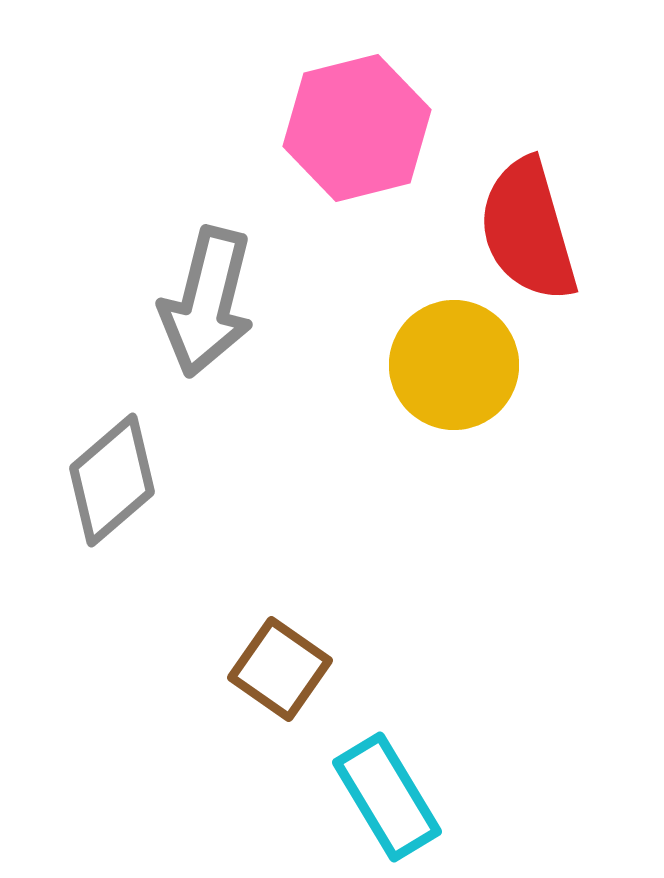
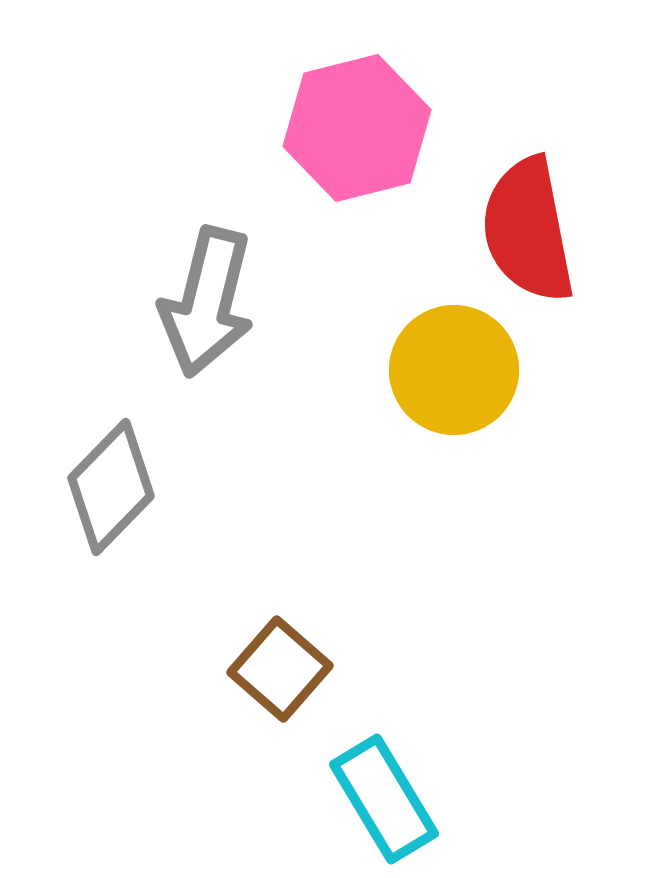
red semicircle: rotated 5 degrees clockwise
yellow circle: moved 5 px down
gray diamond: moved 1 px left, 7 px down; rotated 5 degrees counterclockwise
brown square: rotated 6 degrees clockwise
cyan rectangle: moved 3 px left, 2 px down
